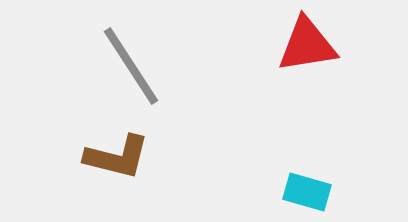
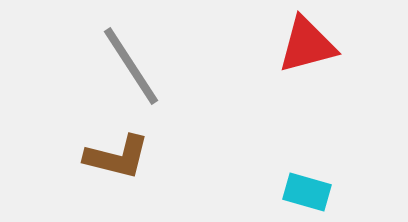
red triangle: rotated 6 degrees counterclockwise
